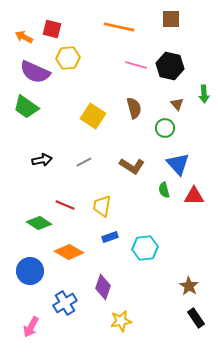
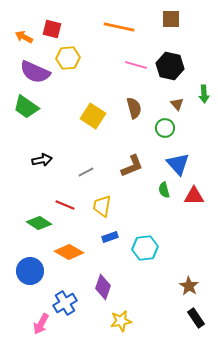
gray line: moved 2 px right, 10 px down
brown L-shape: rotated 55 degrees counterclockwise
pink arrow: moved 10 px right, 3 px up
